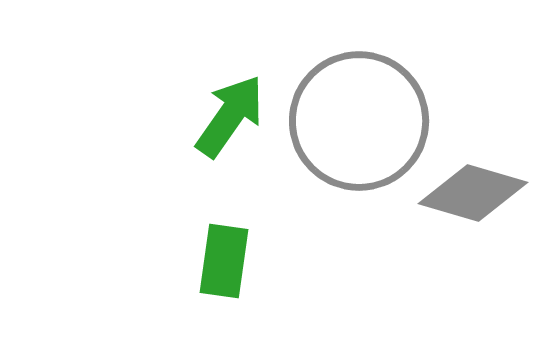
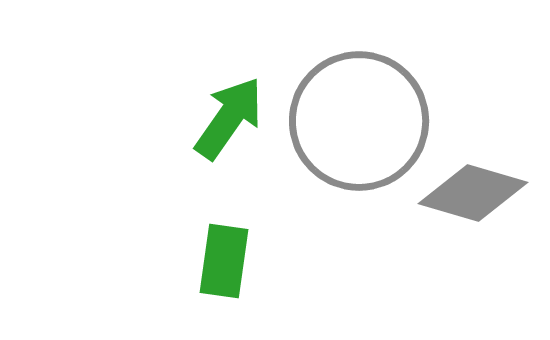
green arrow: moved 1 px left, 2 px down
